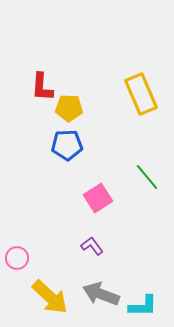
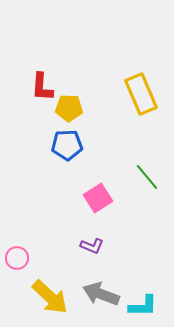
purple L-shape: rotated 150 degrees clockwise
